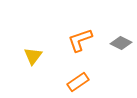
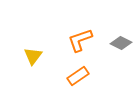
orange rectangle: moved 6 px up
